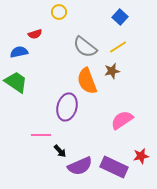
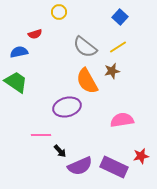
orange semicircle: rotated 8 degrees counterclockwise
purple ellipse: rotated 60 degrees clockwise
pink semicircle: rotated 25 degrees clockwise
